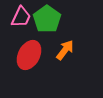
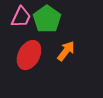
orange arrow: moved 1 px right, 1 px down
